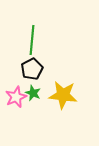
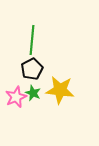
yellow star: moved 3 px left, 5 px up
